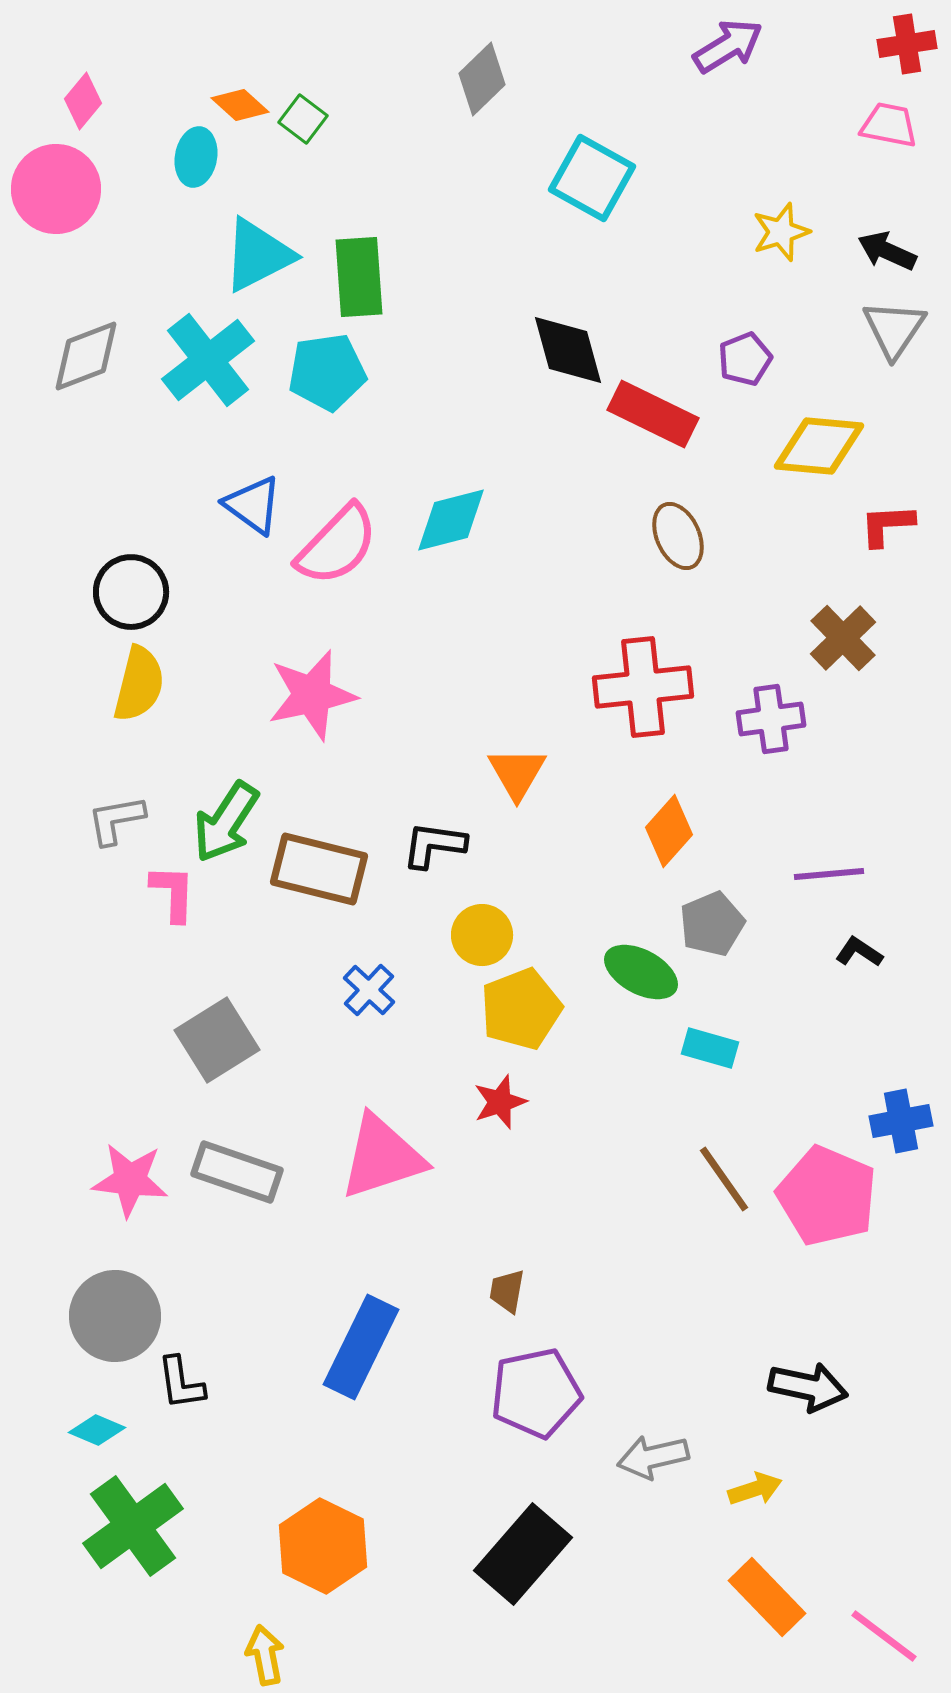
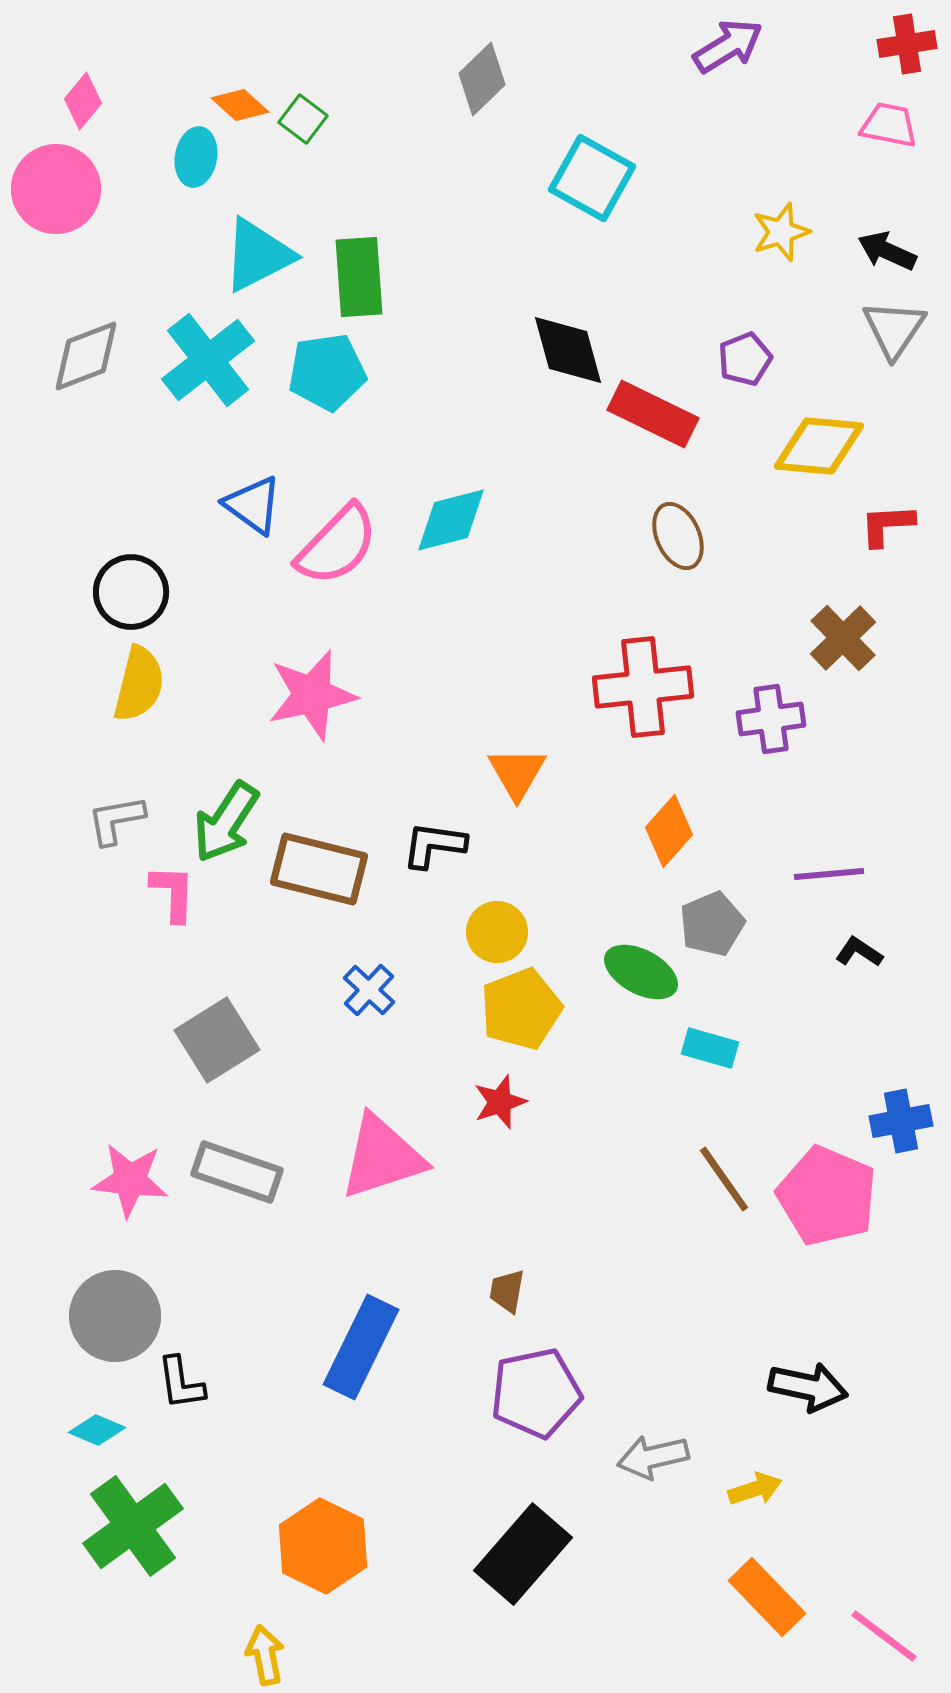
yellow circle at (482, 935): moved 15 px right, 3 px up
